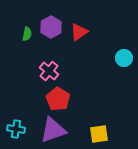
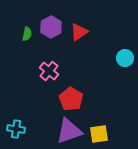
cyan circle: moved 1 px right
red pentagon: moved 13 px right
purple triangle: moved 16 px right, 1 px down
